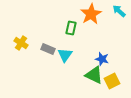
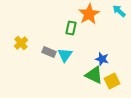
orange star: moved 2 px left
yellow cross: rotated 16 degrees clockwise
gray rectangle: moved 1 px right, 3 px down
